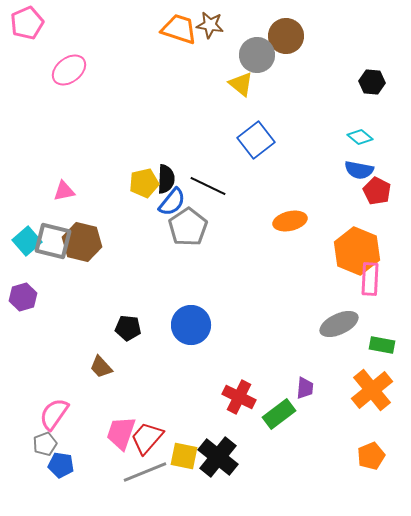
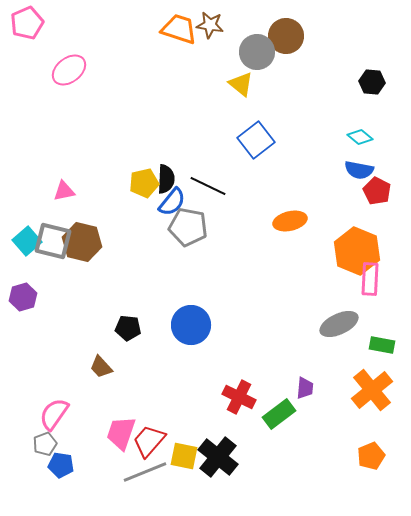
gray circle at (257, 55): moved 3 px up
gray pentagon at (188, 227): rotated 27 degrees counterclockwise
red trapezoid at (147, 438): moved 2 px right, 3 px down
